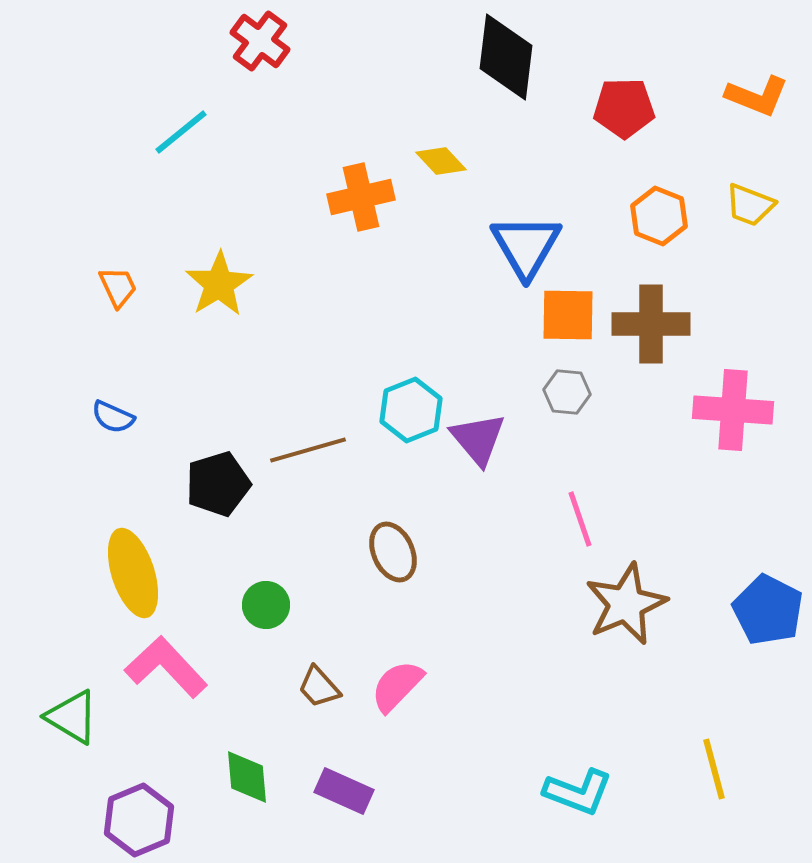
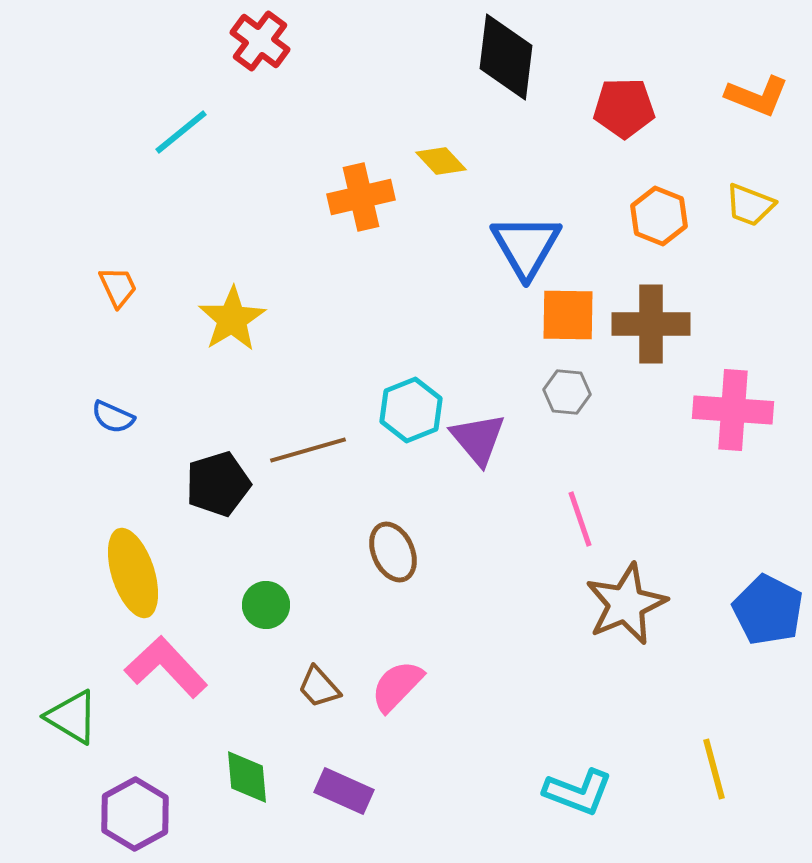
yellow star: moved 13 px right, 35 px down
purple hexagon: moved 4 px left, 6 px up; rotated 6 degrees counterclockwise
